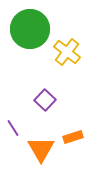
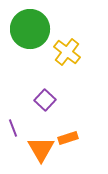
purple line: rotated 12 degrees clockwise
orange rectangle: moved 5 px left, 1 px down
